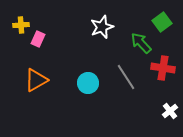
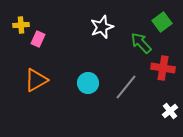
gray line: moved 10 px down; rotated 72 degrees clockwise
